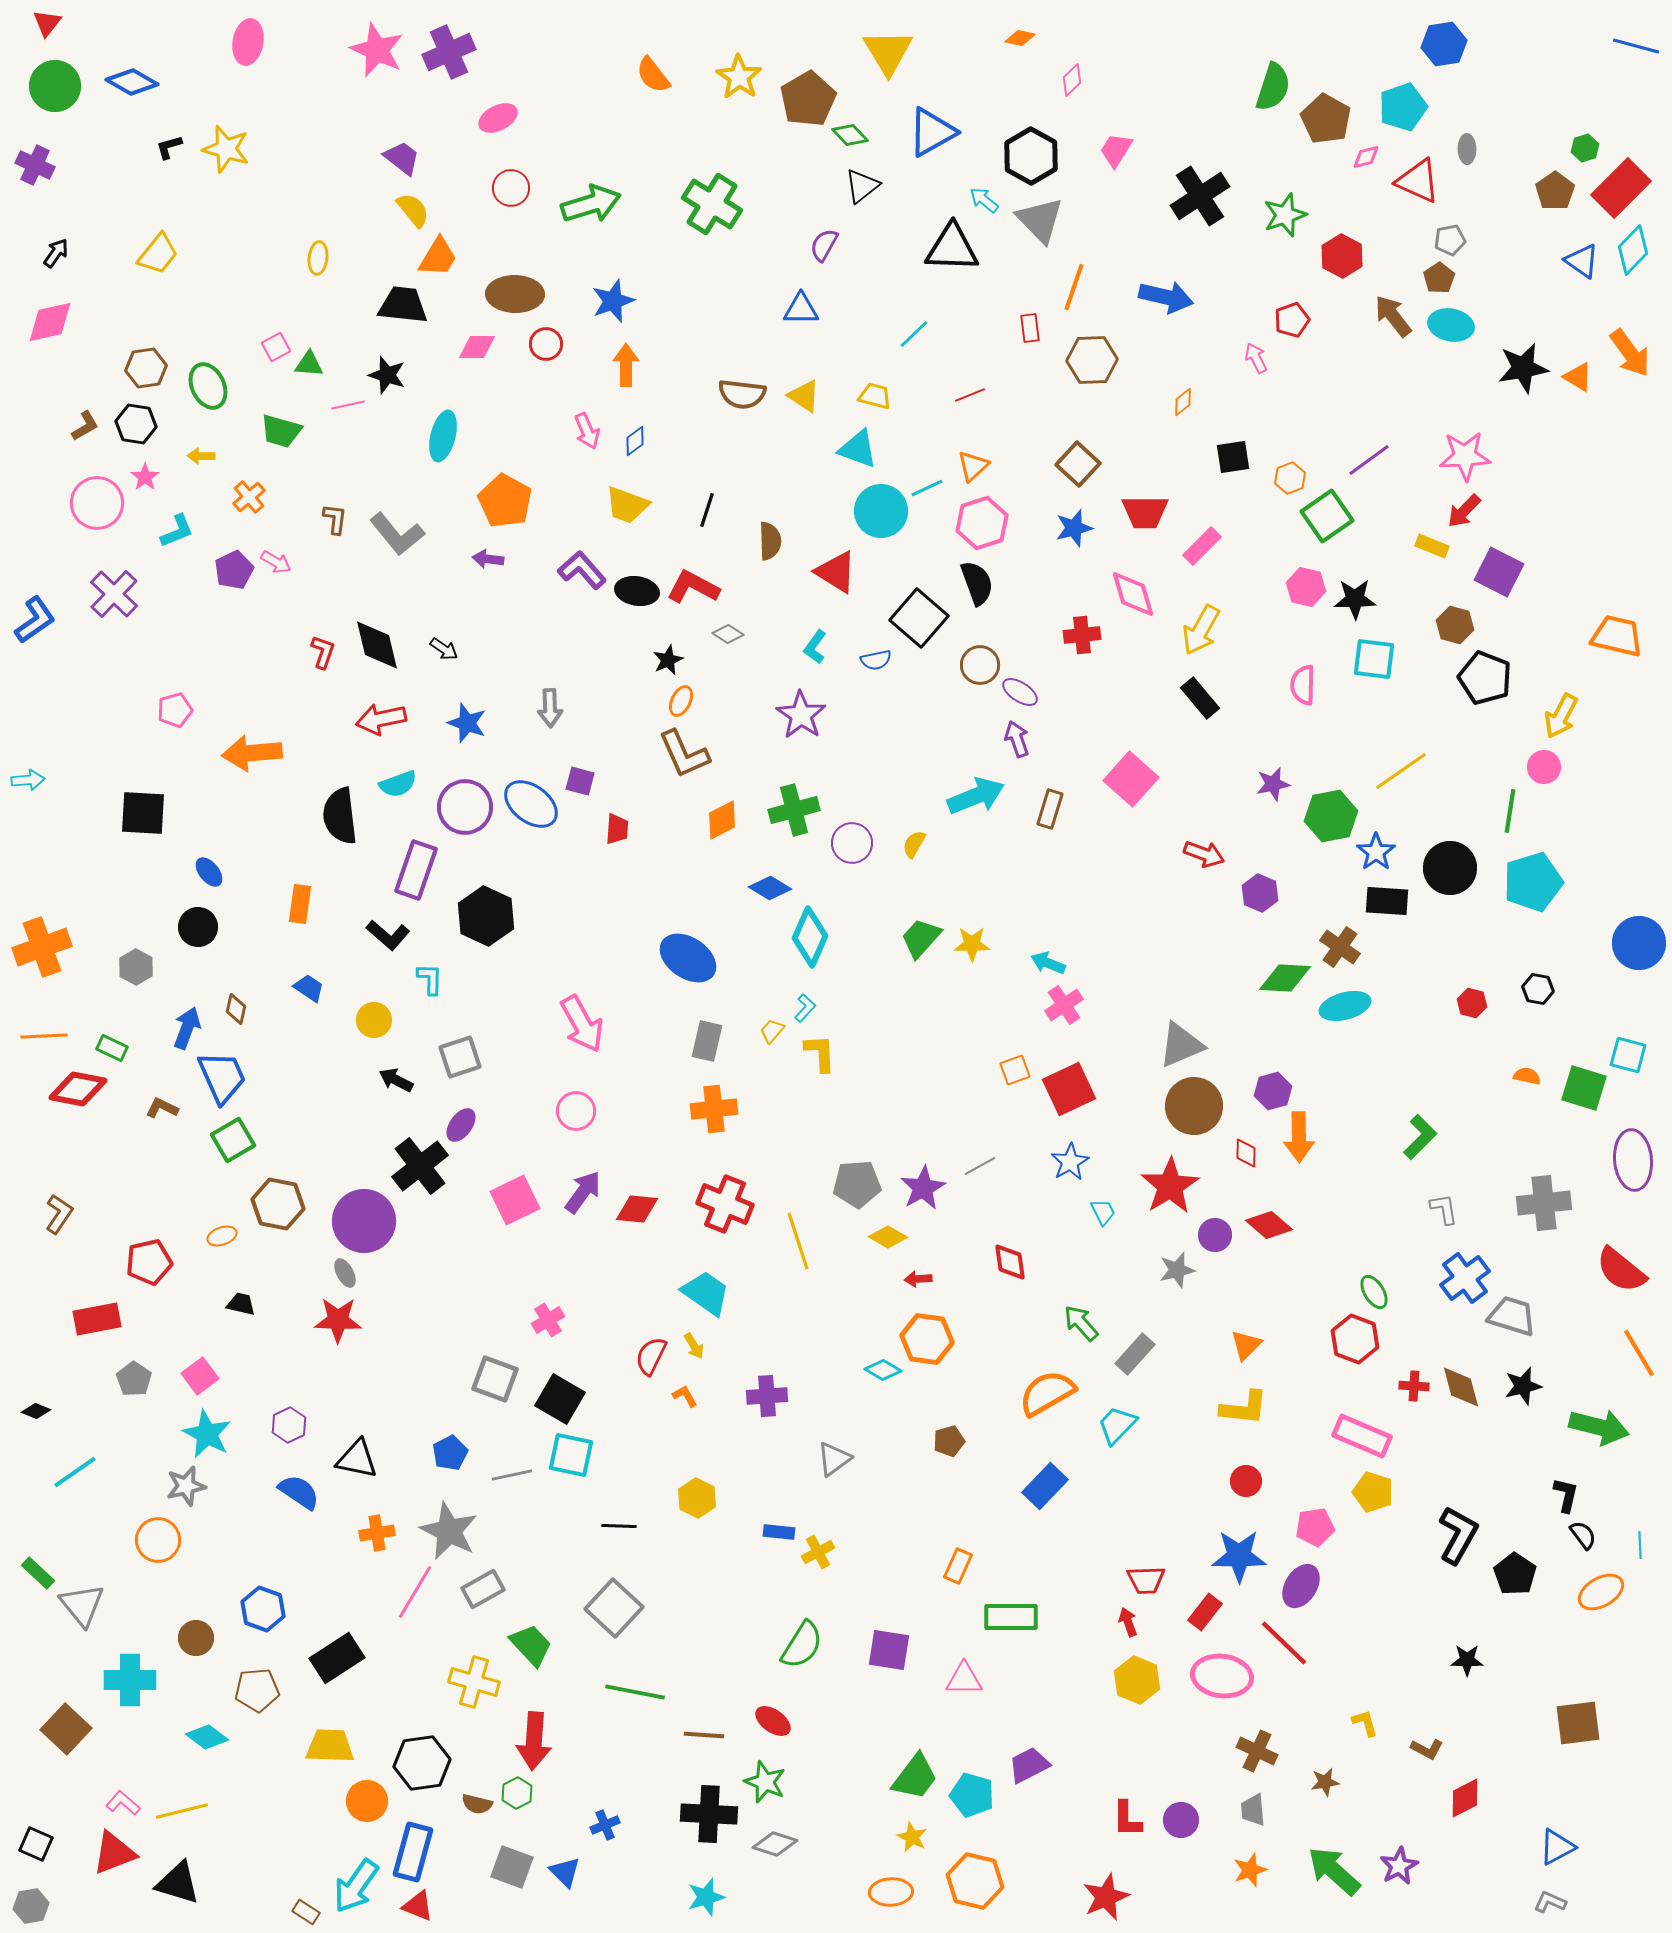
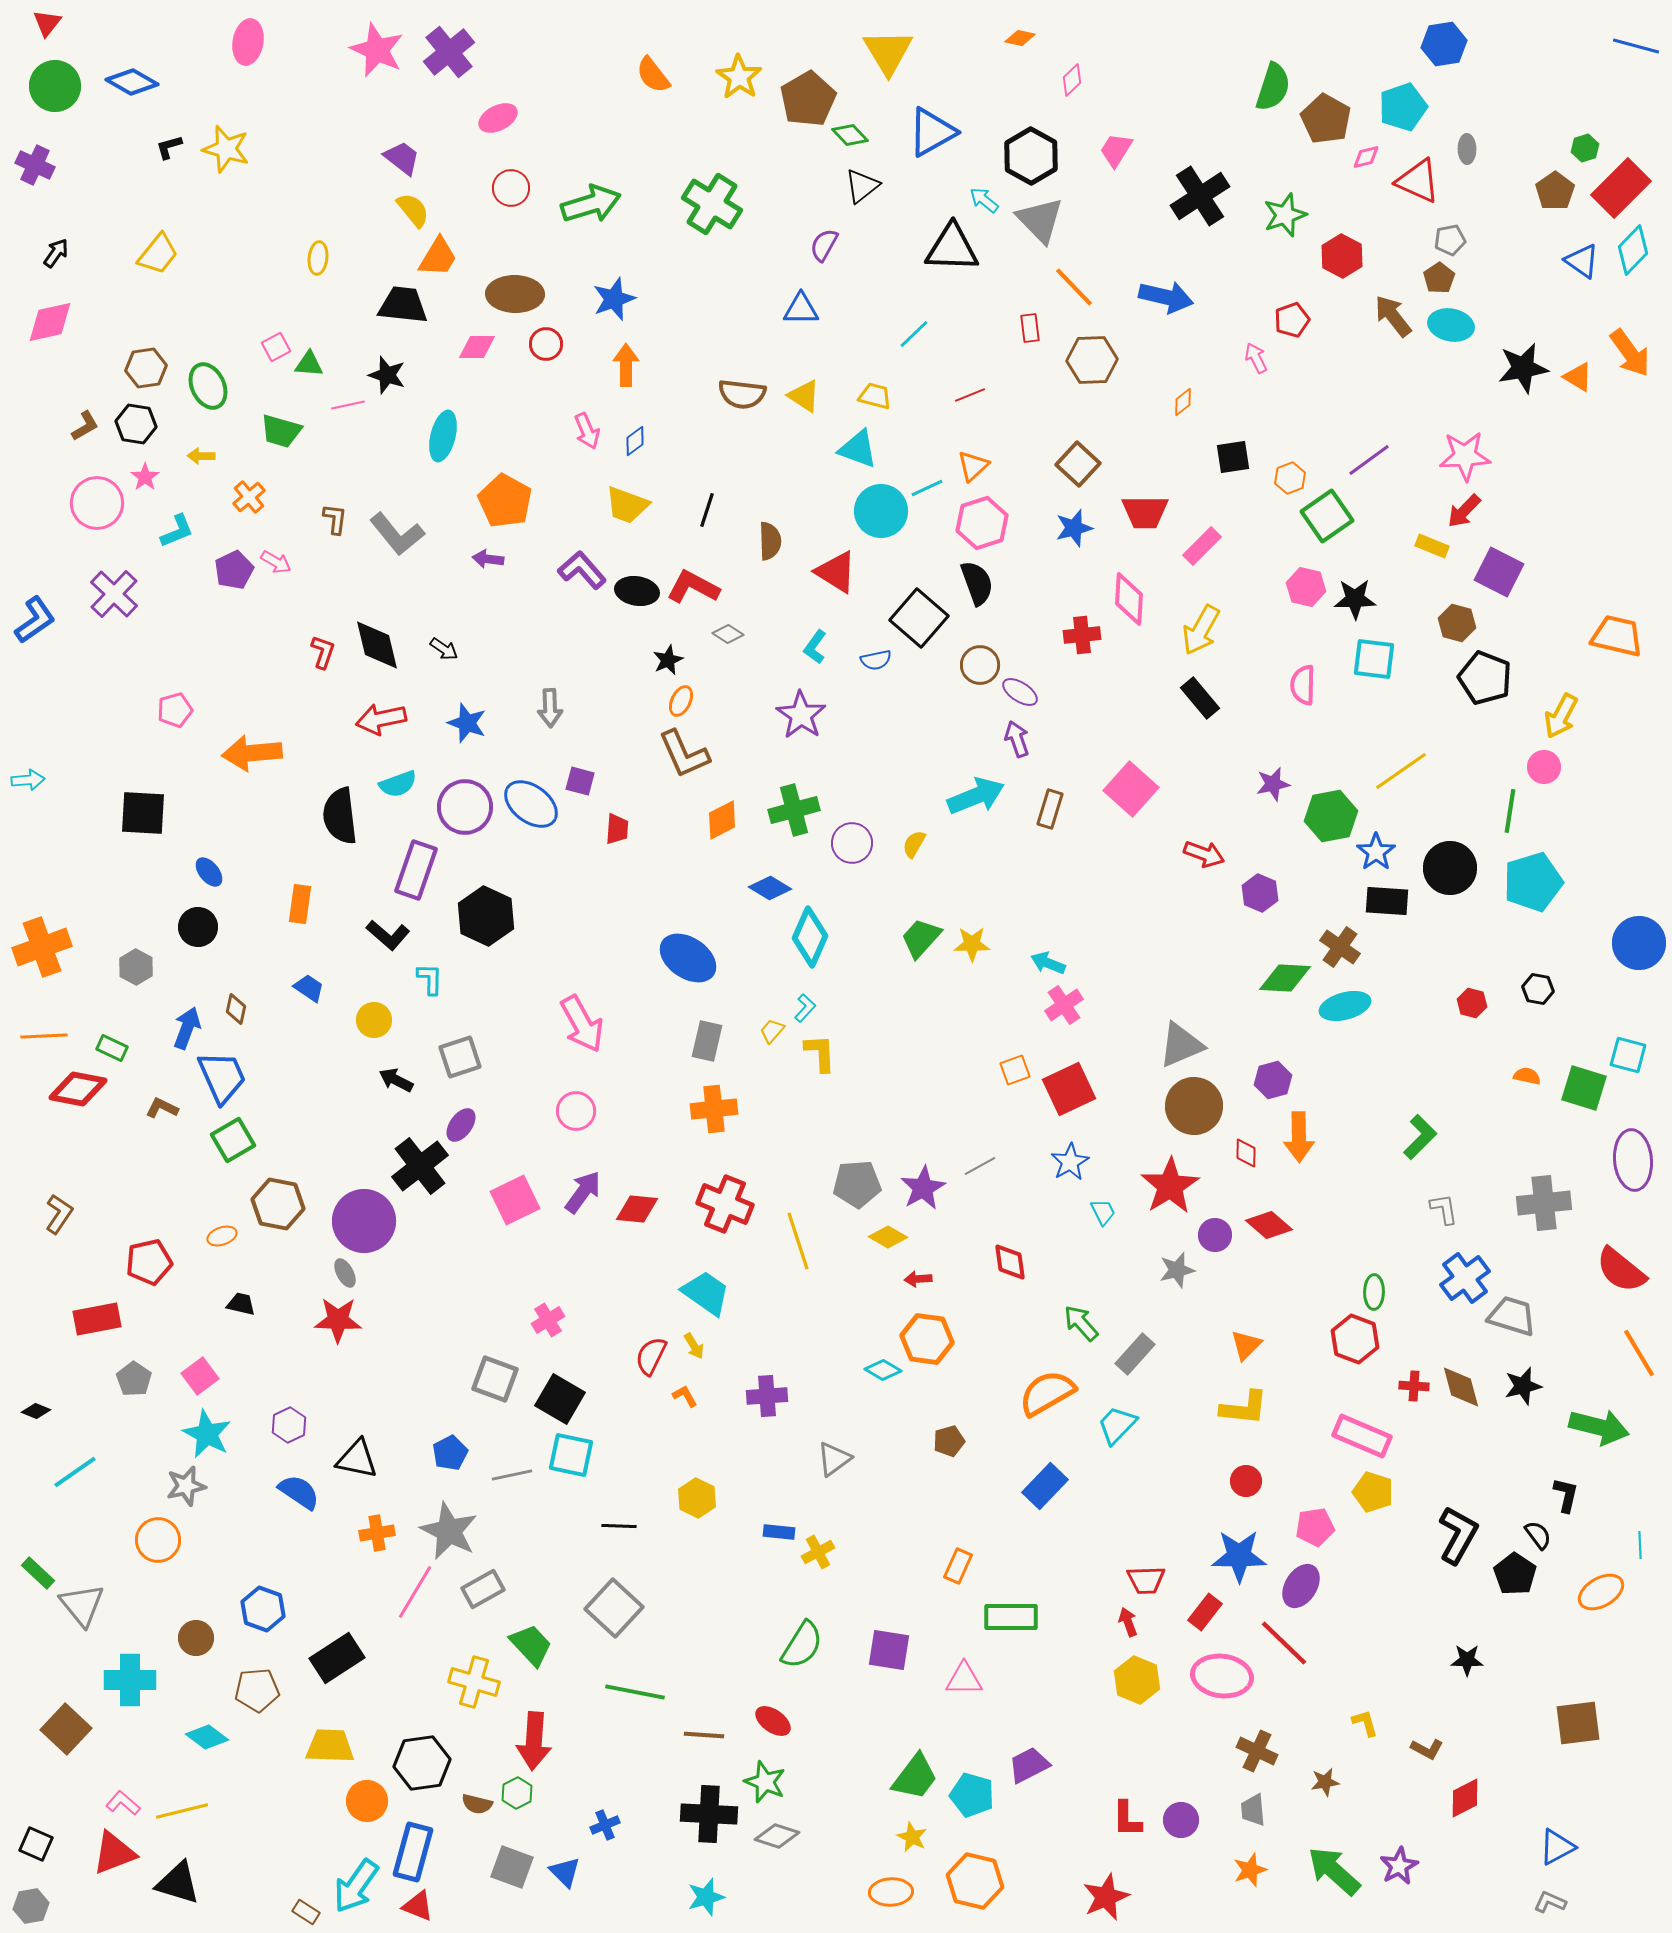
purple cross at (449, 52): rotated 15 degrees counterclockwise
orange line at (1074, 287): rotated 63 degrees counterclockwise
blue star at (613, 301): moved 1 px right, 2 px up
pink diamond at (1133, 594): moved 4 px left, 5 px down; rotated 20 degrees clockwise
brown hexagon at (1455, 625): moved 2 px right, 2 px up
pink square at (1131, 779): moved 10 px down
purple hexagon at (1273, 1091): moved 11 px up
green ellipse at (1374, 1292): rotated 32 degrees clockwise
black semicircle at (1583, 1535): moved 45 px left
gray diamond at (775, 1844): moved 2 px right, 8 px up
